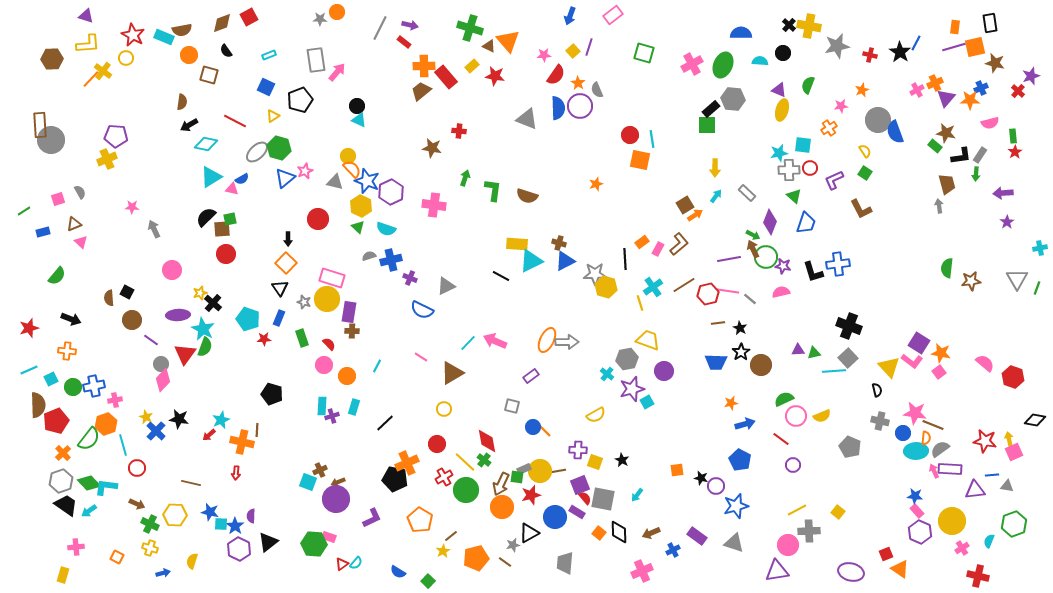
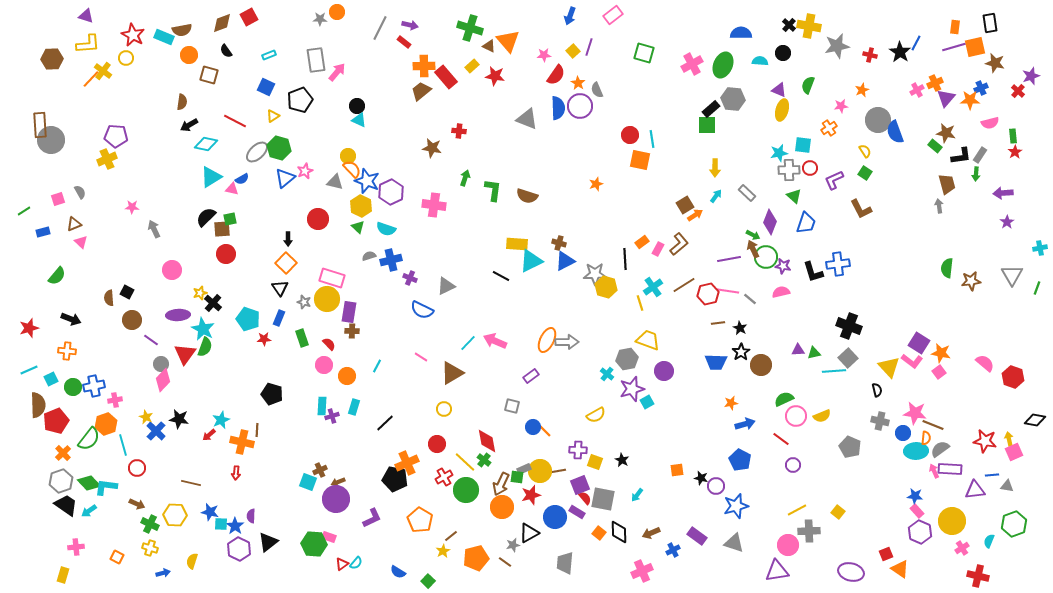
gray triangle at (1017, 279): moved 5 px left, 4 px up
